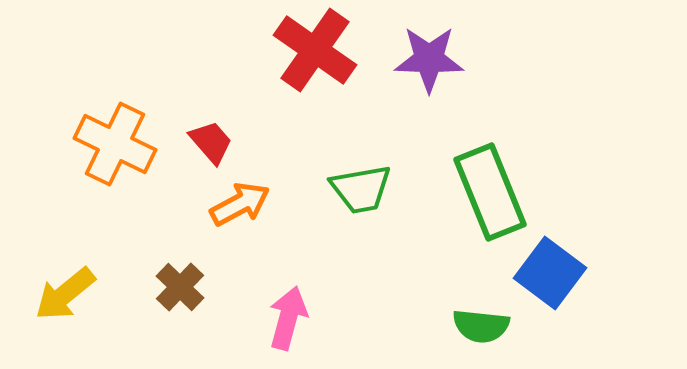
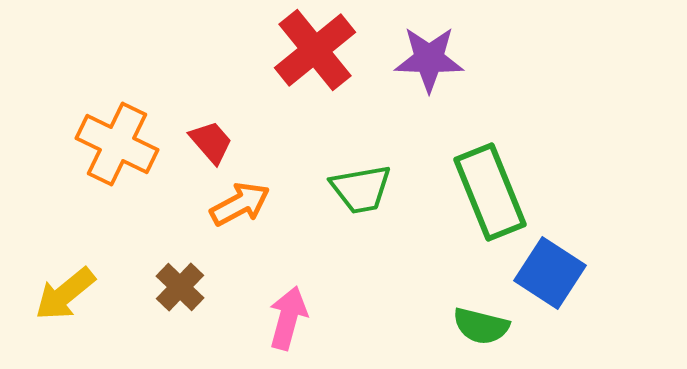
red cross: rotated 16 degrees clockwise
orange cross: moved 2 px right
blue square: rotated 4 degrees counterclockwise
green semicircle: rotated 8 degrees clockwise
